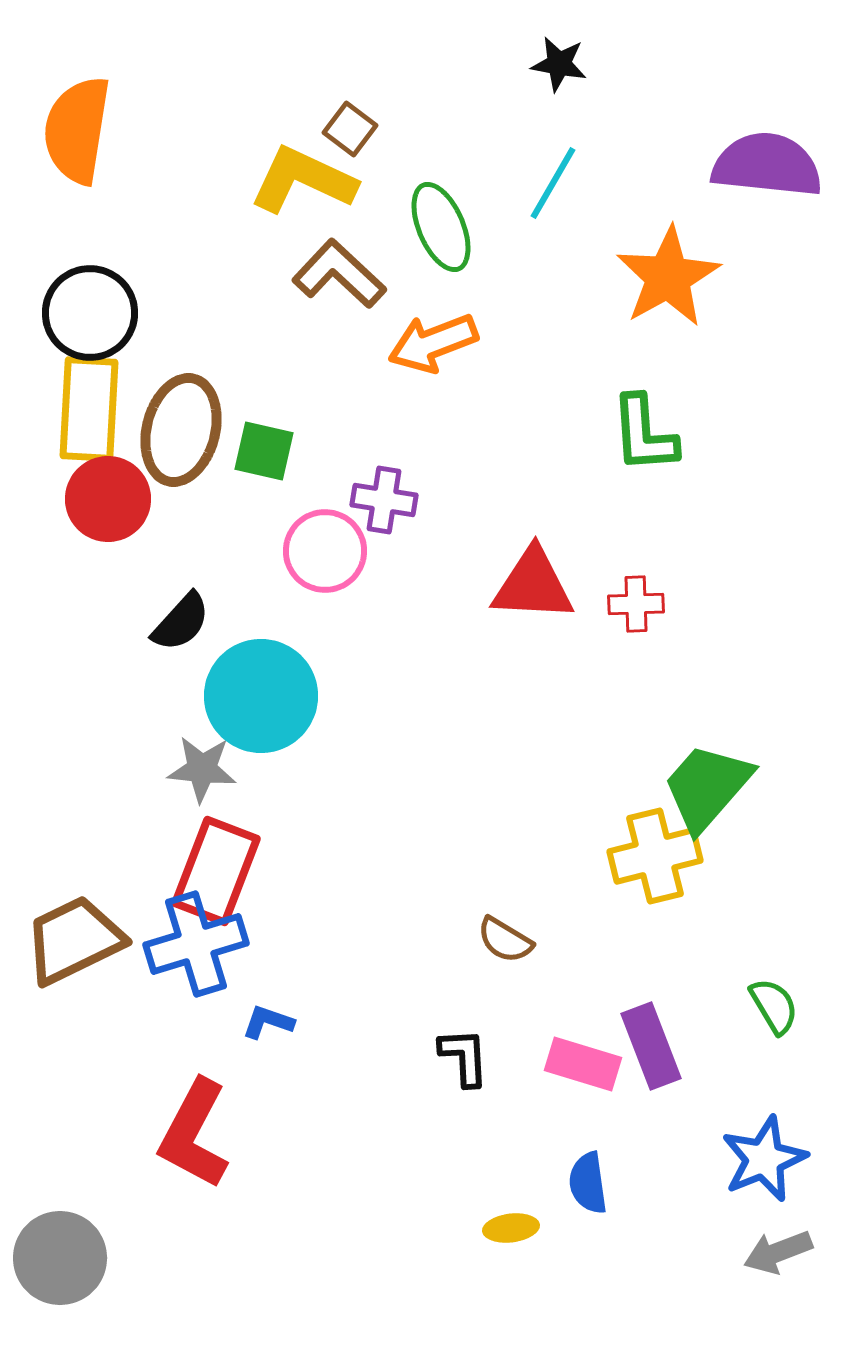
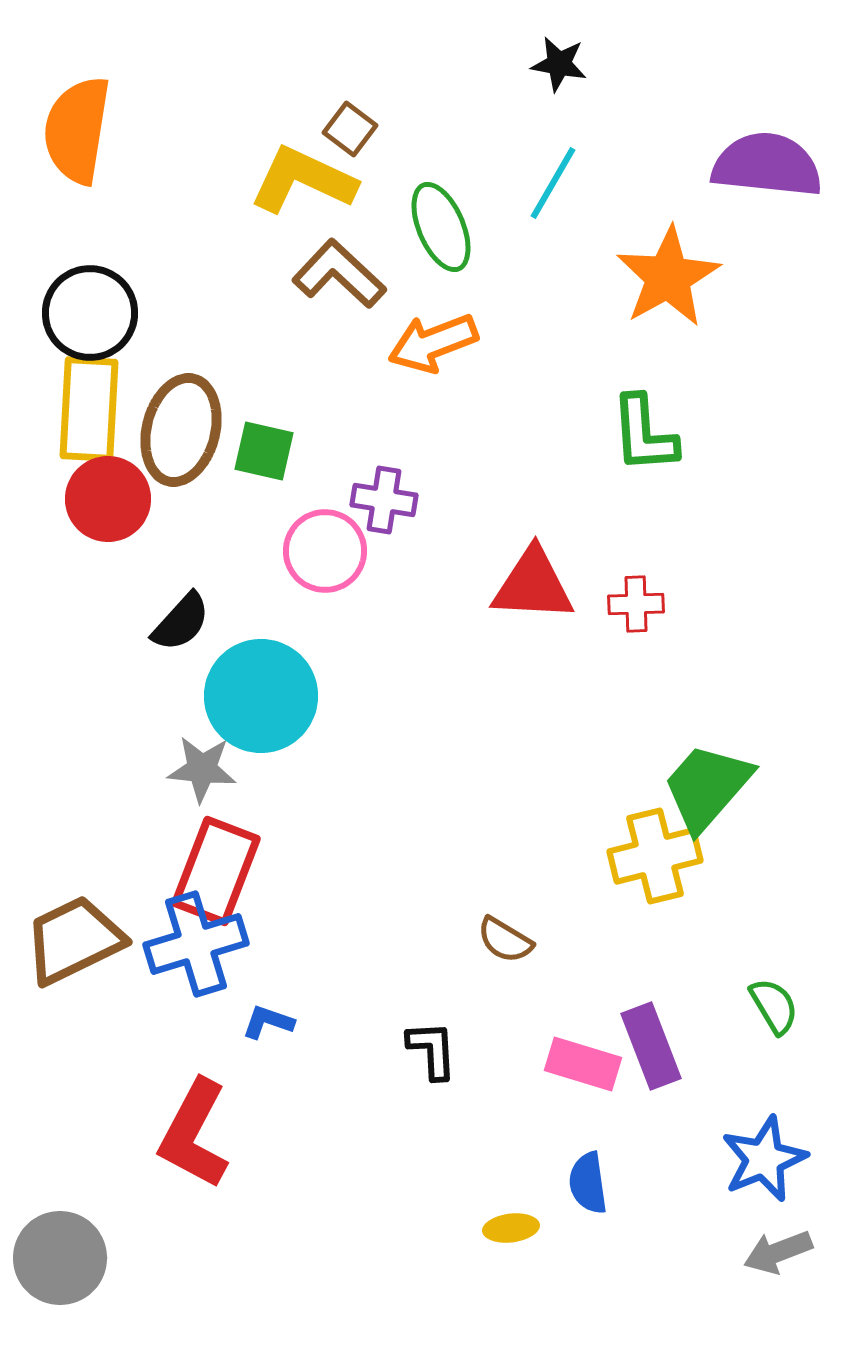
black L-shape: moved 32 px left, 7 px up
